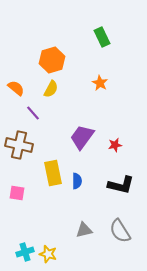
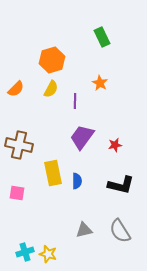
orange semicircle: moved 1 px down; rotated 96 degrees clockwise
purple line: moved 42 px right, 12 px up; rotated 42 degrees clockwise
